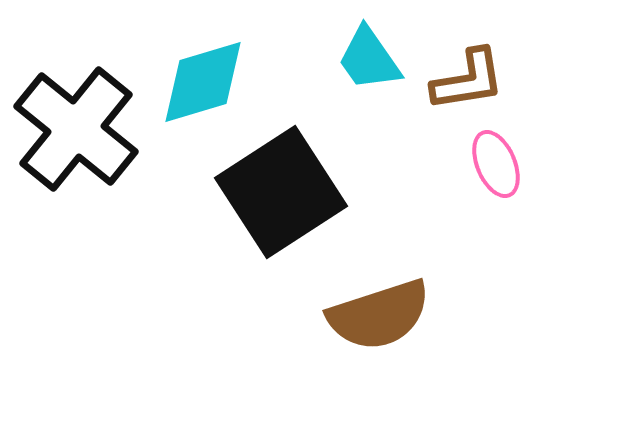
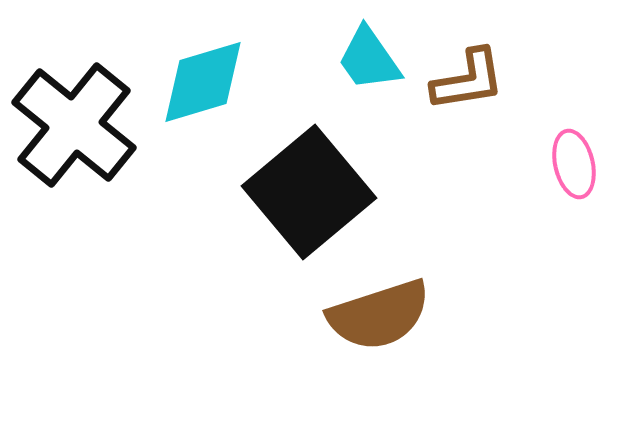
black cross: moved 2 px left, 4 px up
pink ellipse: moved 78 px right; rotated 10 degrees clockwise
black square: moved 28 px right; rotated 7 degrees counterclockwise
